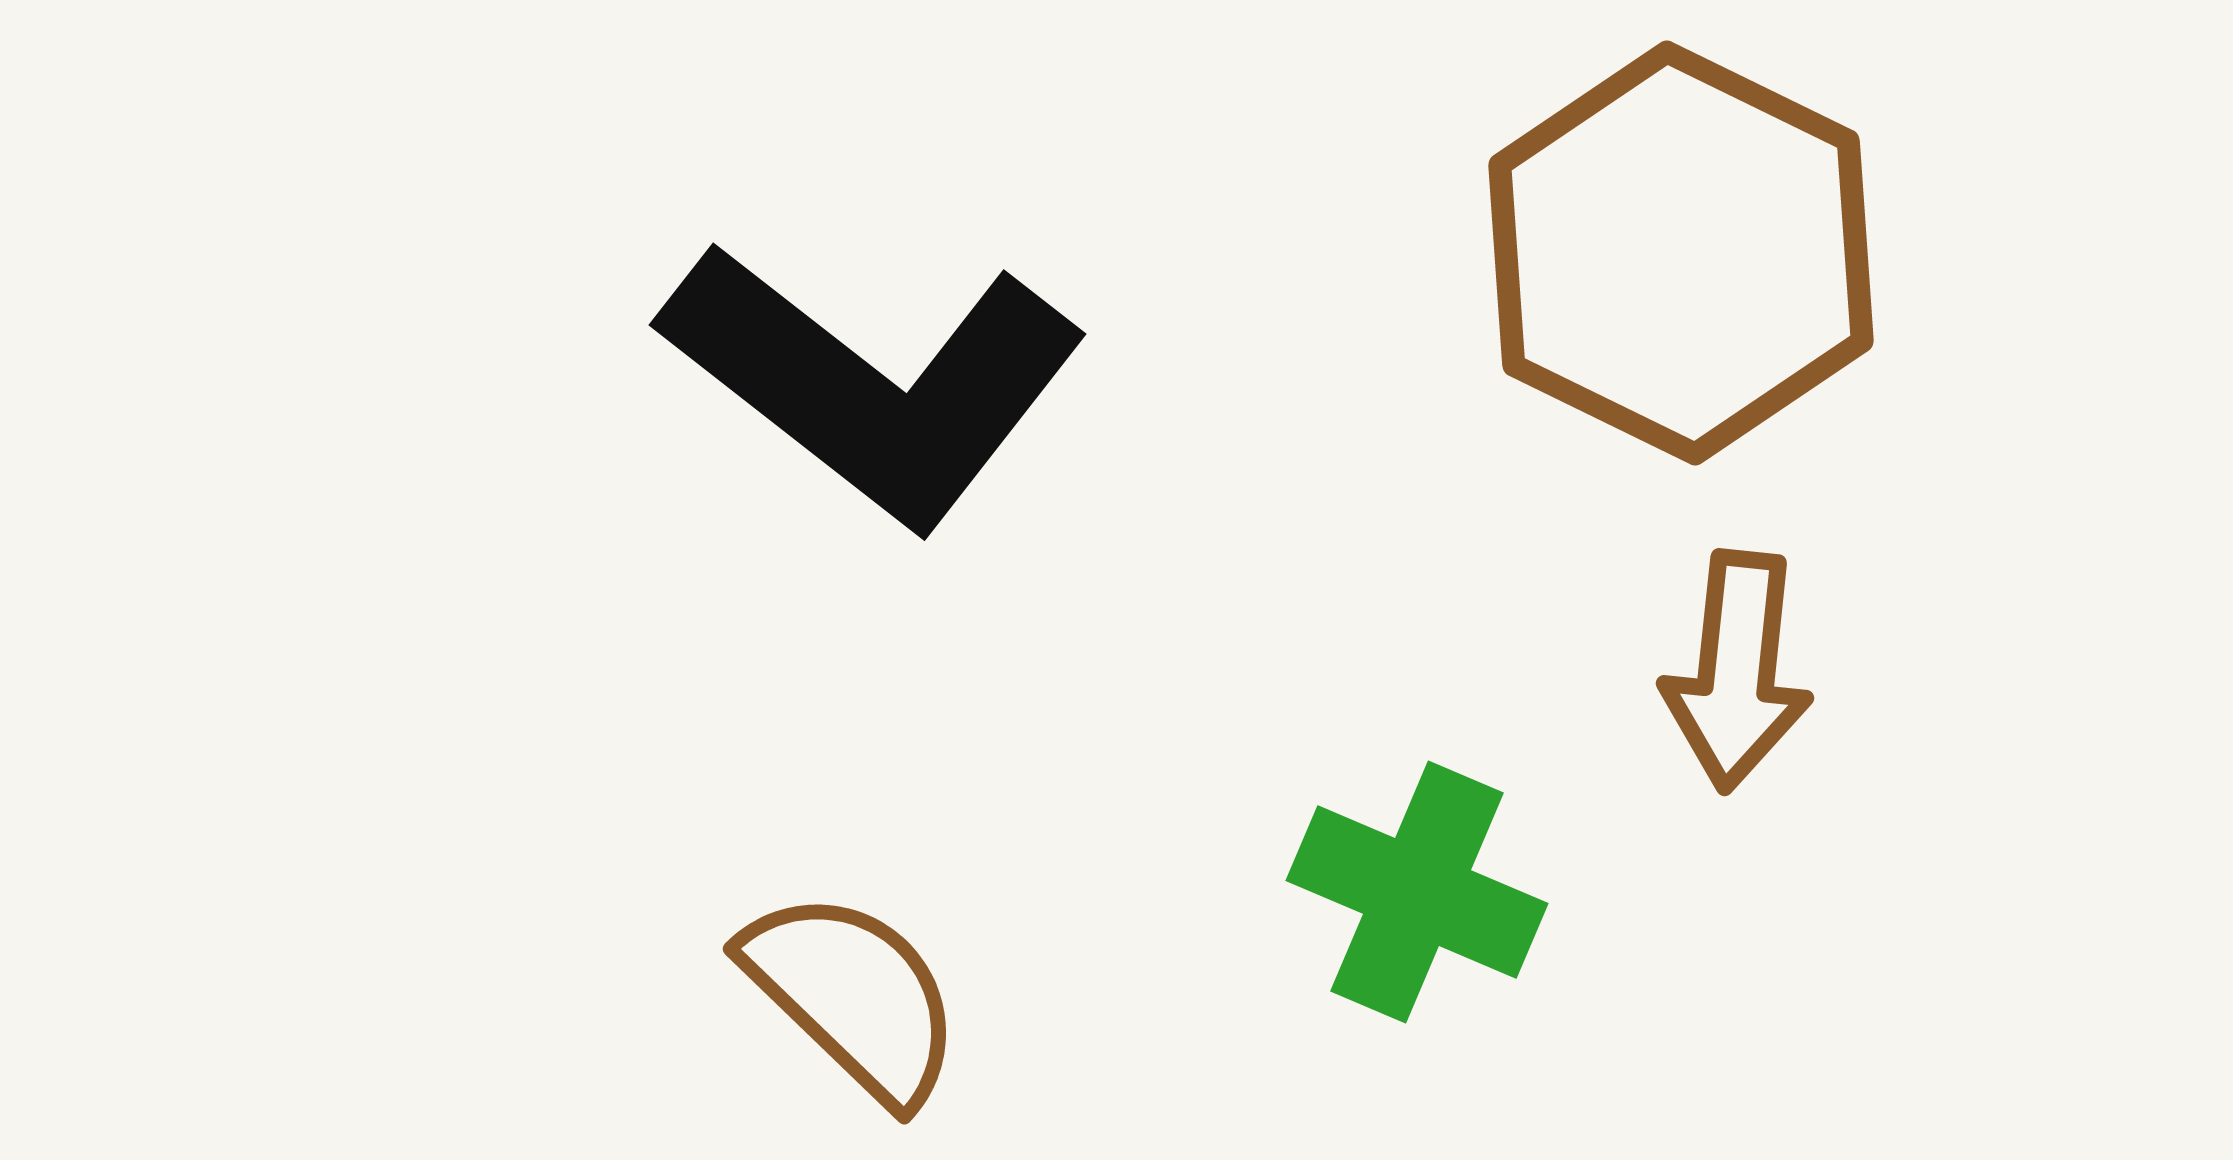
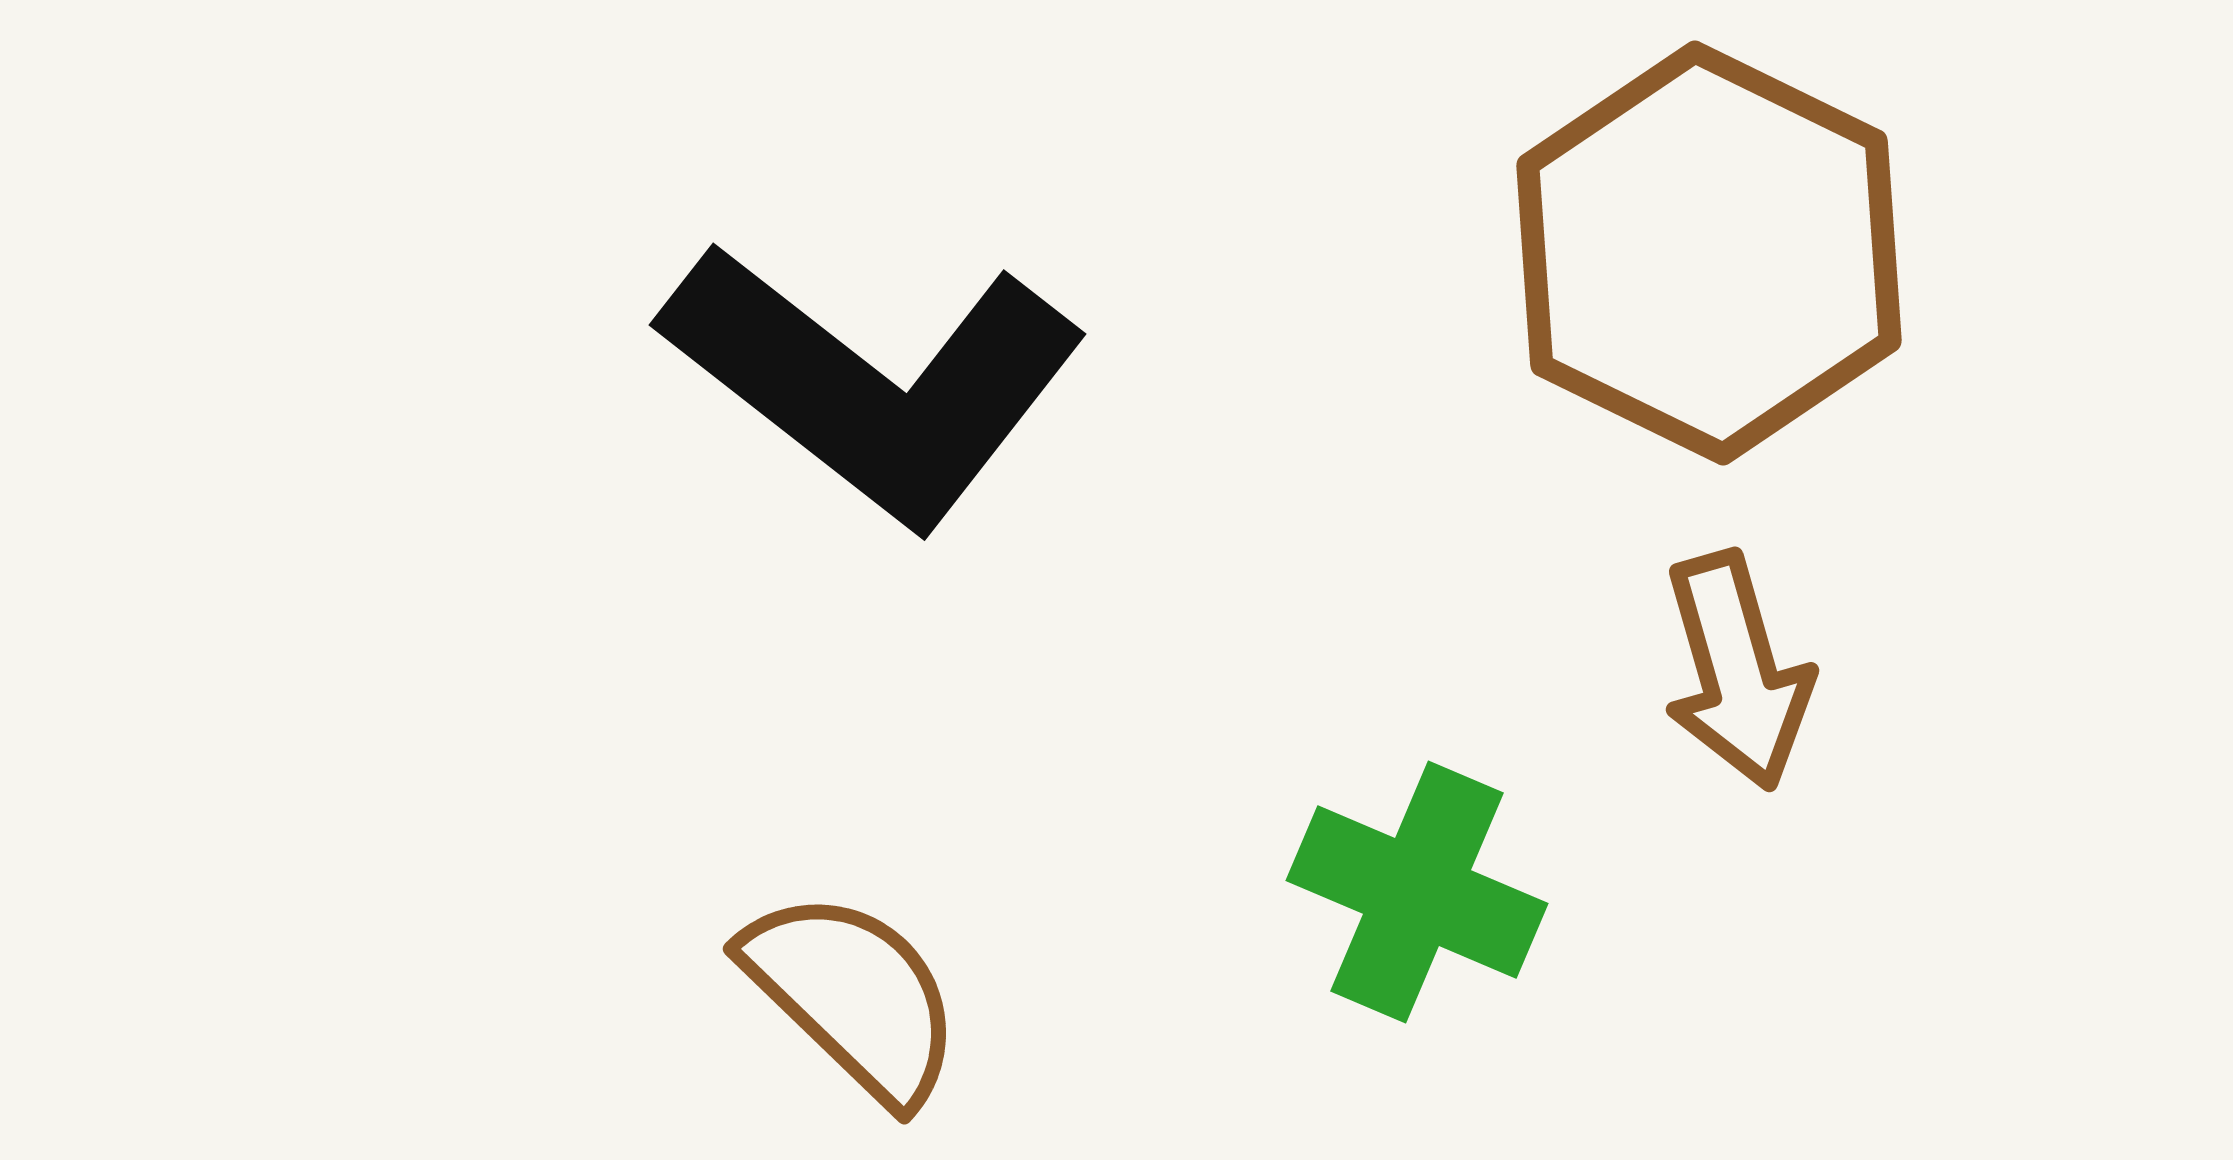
brown hexagon: moved 28 px right
brown arrow: rotated 22 degrees counterclockwise
